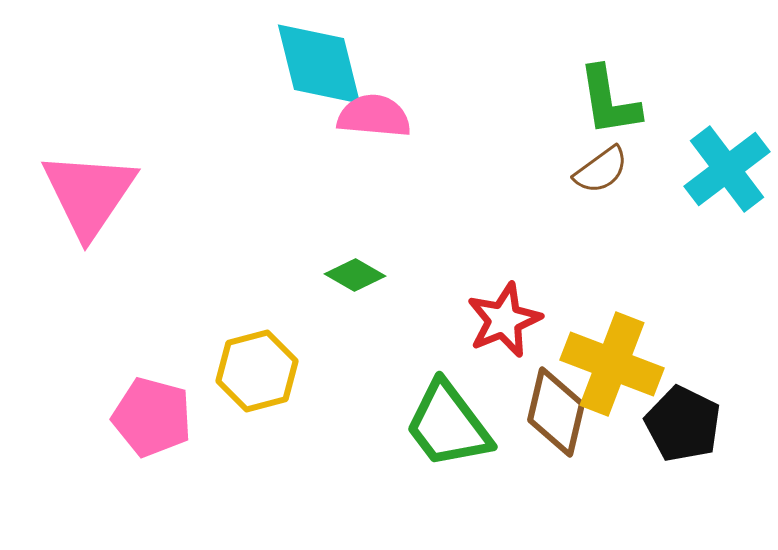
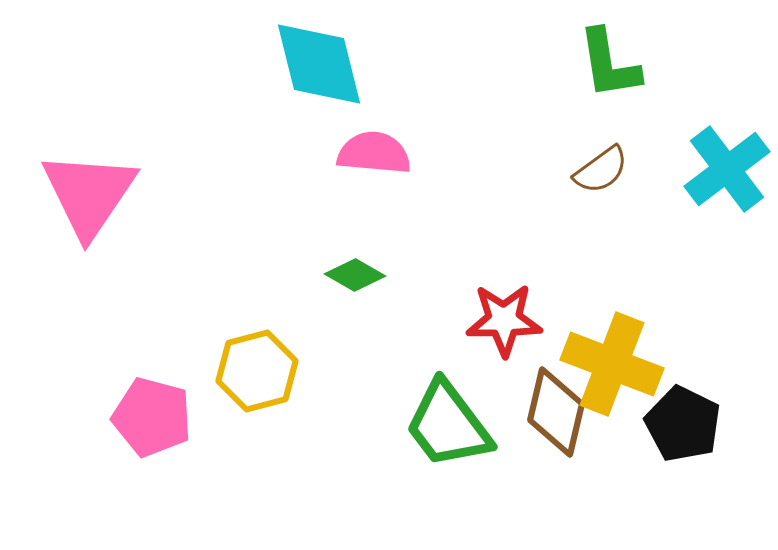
green L-shape: moved 37 px up
pink semicircle: moved 37 px down
red star: rotated 22 degrees clockwise
